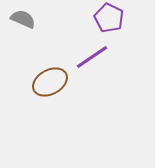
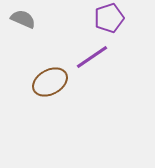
purple pentagon: rotated 28 degrees clockwise
